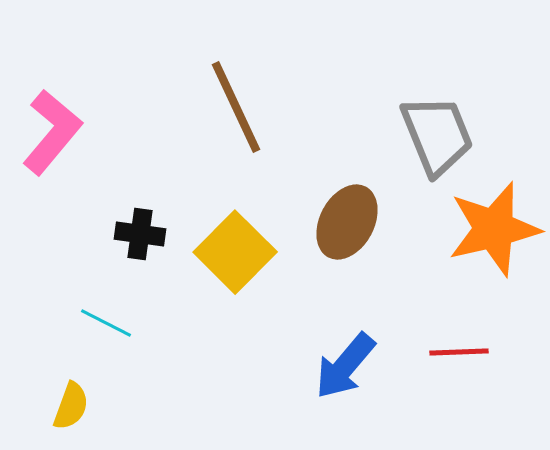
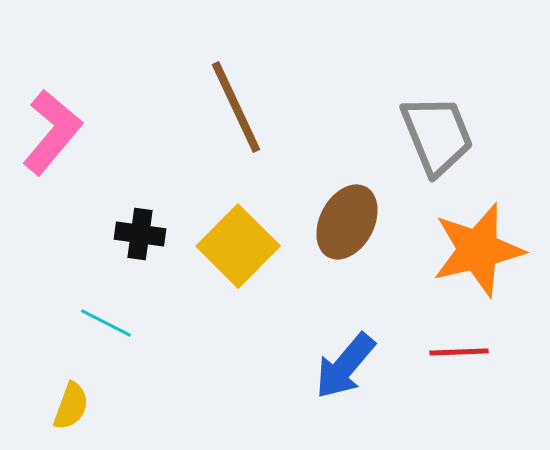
orange star: moved 16 px left, 21 px down
yellow square: moved 3 px right, 6 px up
